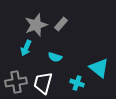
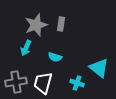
gray rectangle: rotated 32 degrees counterclockwise
